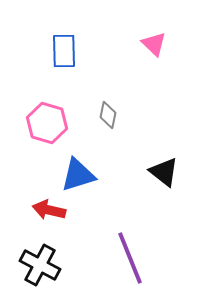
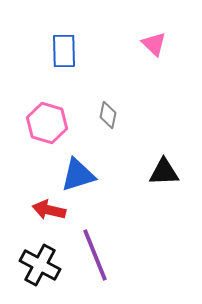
black triangle: rotated 40 degrees counterclockwise
purple line: moved 35 px left, 3 px up
